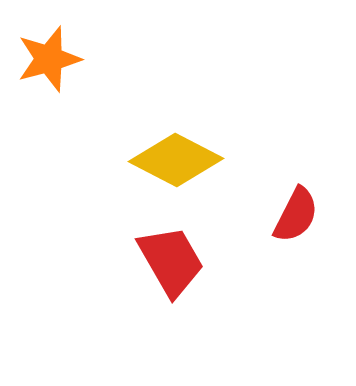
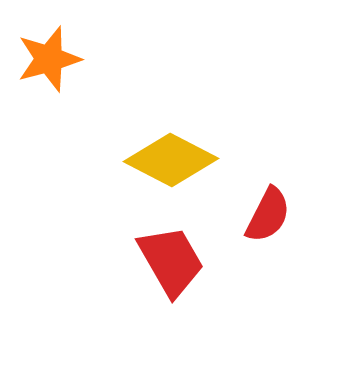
yellow diamond: moved 5 px left
red semicircle: moved 28 px left
